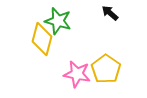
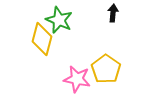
black arrow: moved 3 px right; rotated 54 degrees clockwise
green star: moved 1 px right, 1 px up; rotated 8 degrees clockwise
pink star: moved 5 px down
